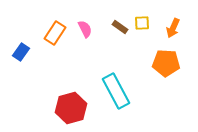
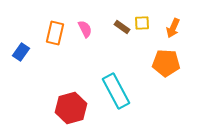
brown rectangle: moved 2 px right
orange rectangle: rotated 20 degrees counterclockwise
